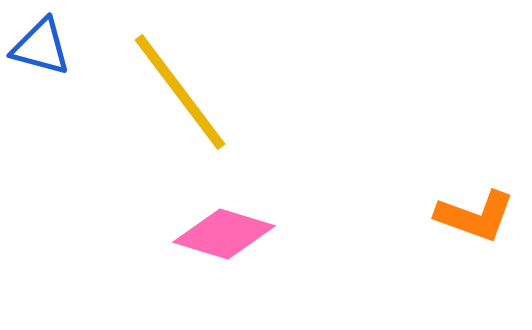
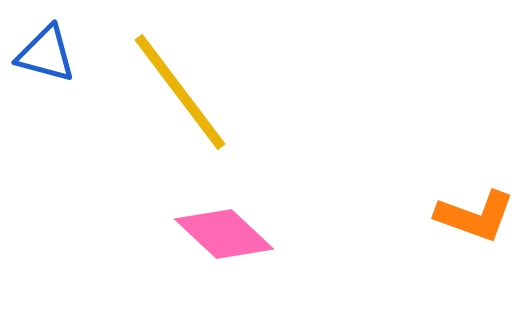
blue triangle: moved 5 px right, 7 px down
pink diamond: rotated 26 degrees clockwise
